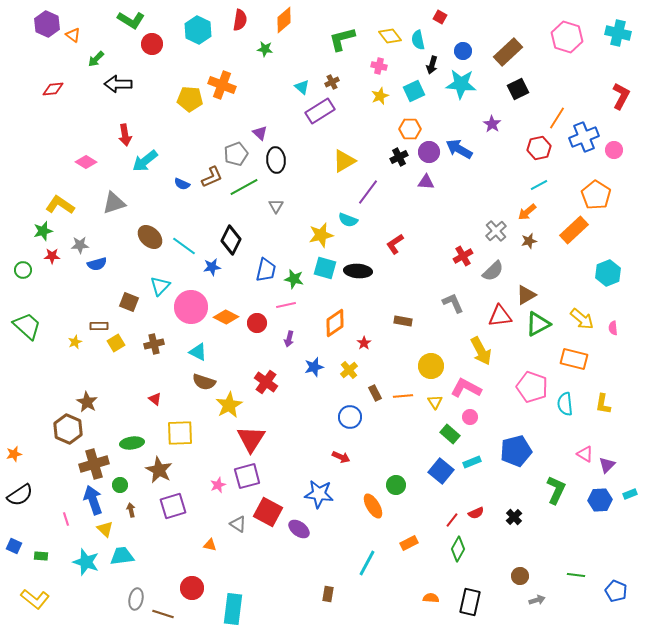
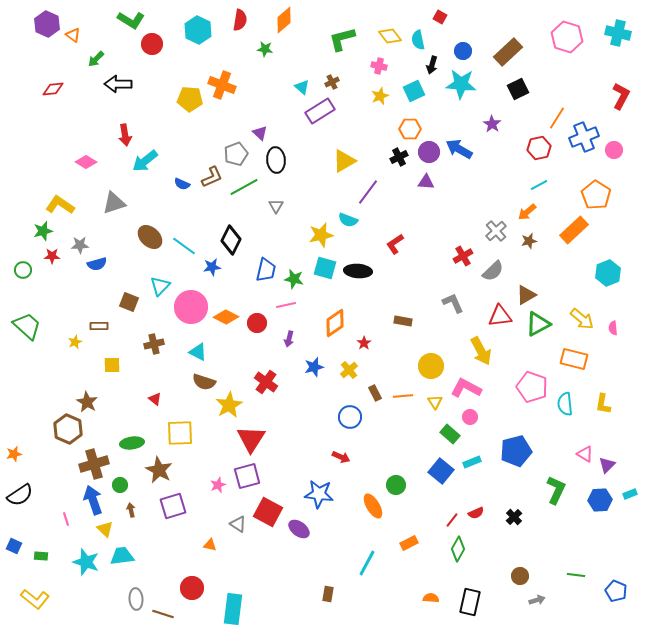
yellow square at (116, 343): moved 4 px left, 22 px down; rotated 30 degrees clockwise
gray ellipse at (136, 599): rotated 15 degrees counterclockwise
